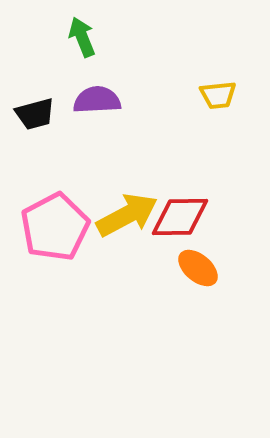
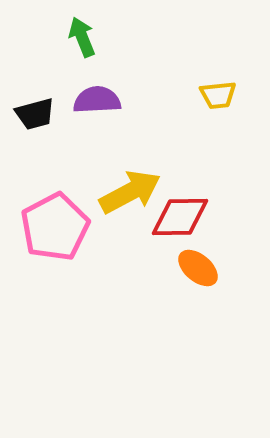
yellow arrow: moved 3 px right, 23 px up
